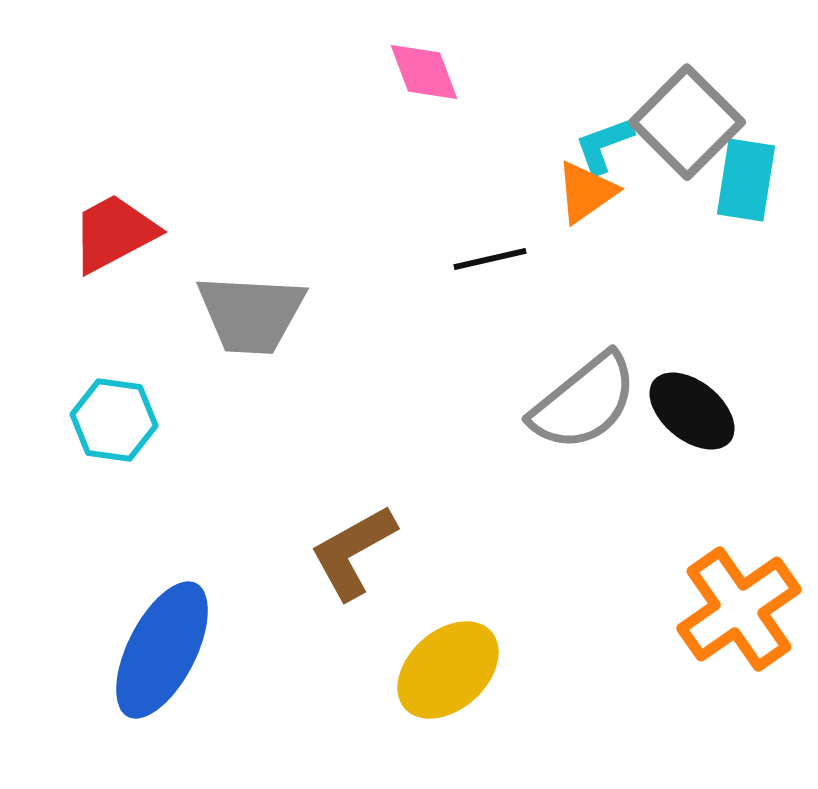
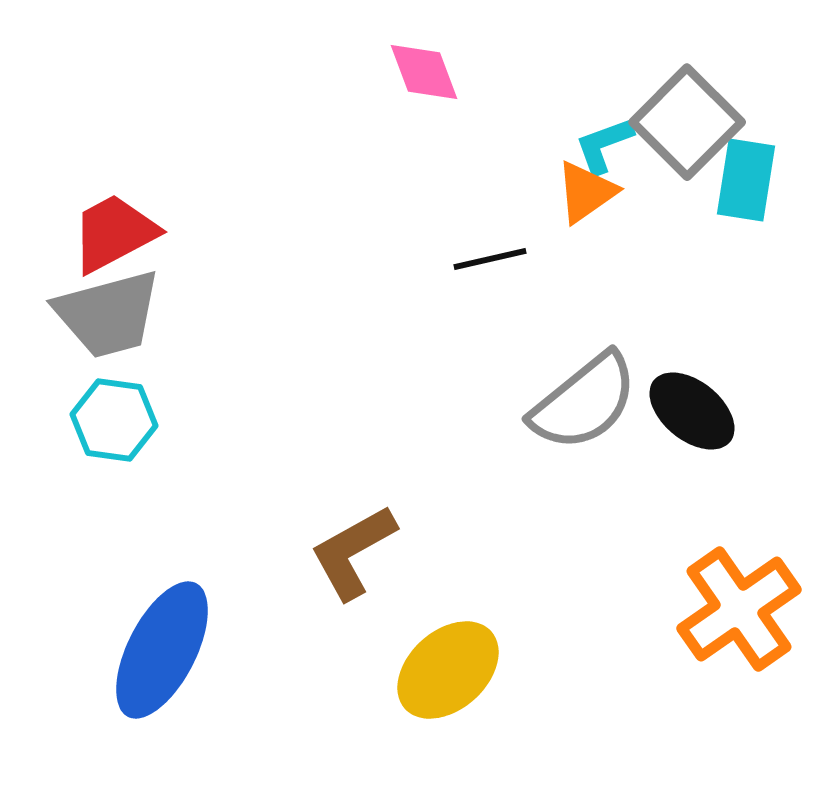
gray trapezoid: moved 143 px left; rotated 18 degrees counterclockwise
